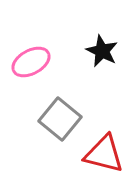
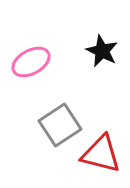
gray square: moved 6 px down; rotated 18 degrees clockwise
red triangle: moved 3 px left
